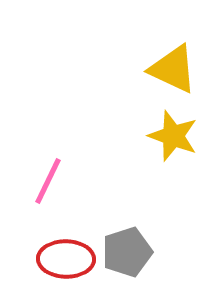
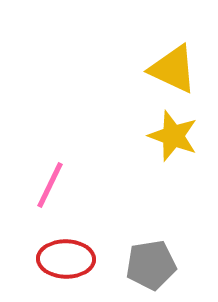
pink line: moved 2 px right, 4 px down
gray pentagon: moved 24 px right, 13 px down; rotated 9 degrees clockwise
